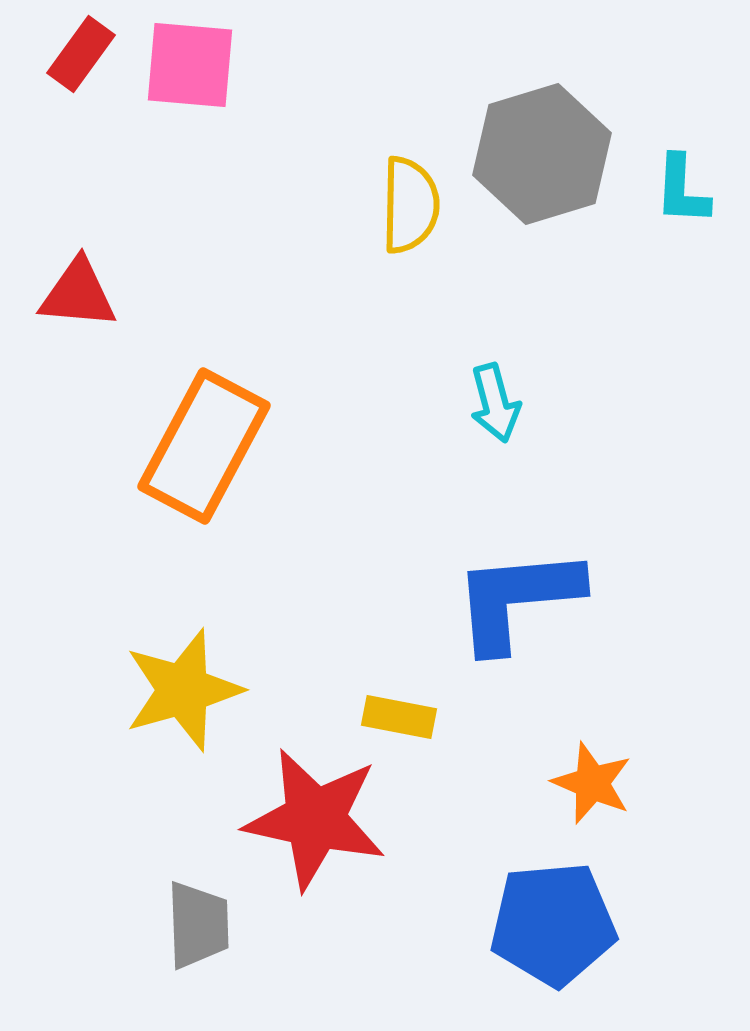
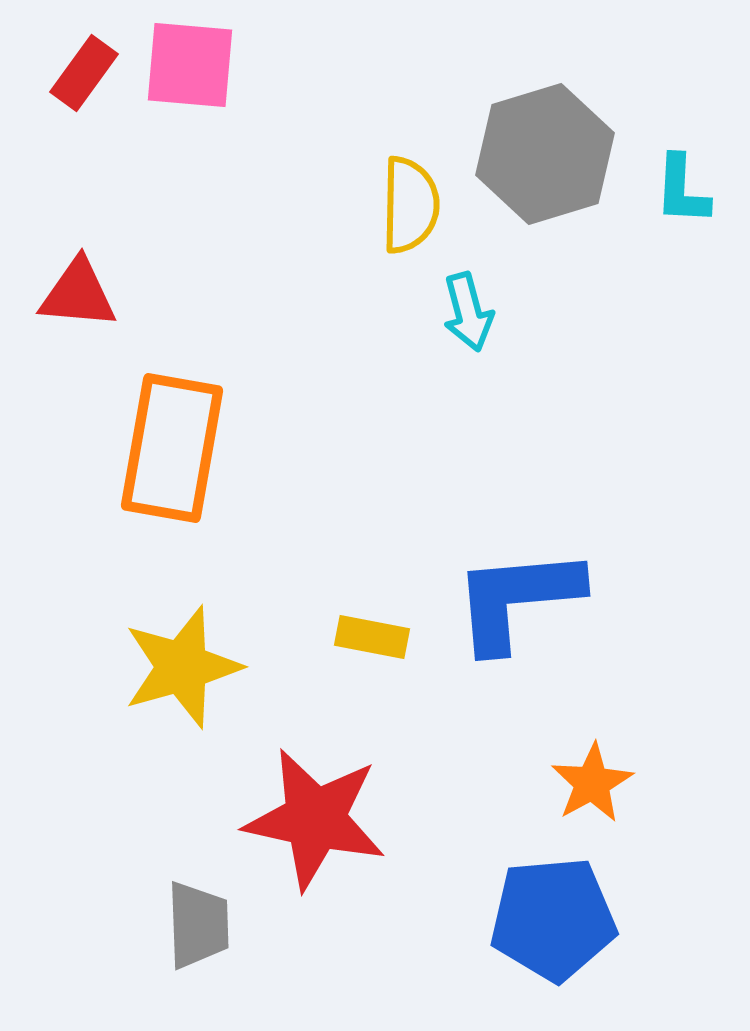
red rectangle: moved 3 px right, 19 px down
gray hexagon: moved 3 px right
cyan arrow: moved 27 px left, 91 px up
orange rectangle: moved 32 px left, 2 px down; rotated 18 degrees counterclockwise
yellow star: moved 1 px left, 23 px up
yellow rectangle: moved 27 px left, 80 px up
orange star: rotated 20 degrees clockwise
blue pentagon: moved 5 px up
